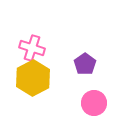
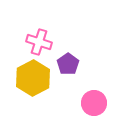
pink cross: moved 7 px right, 6 px up
purple pentagon: moved 17 px left
